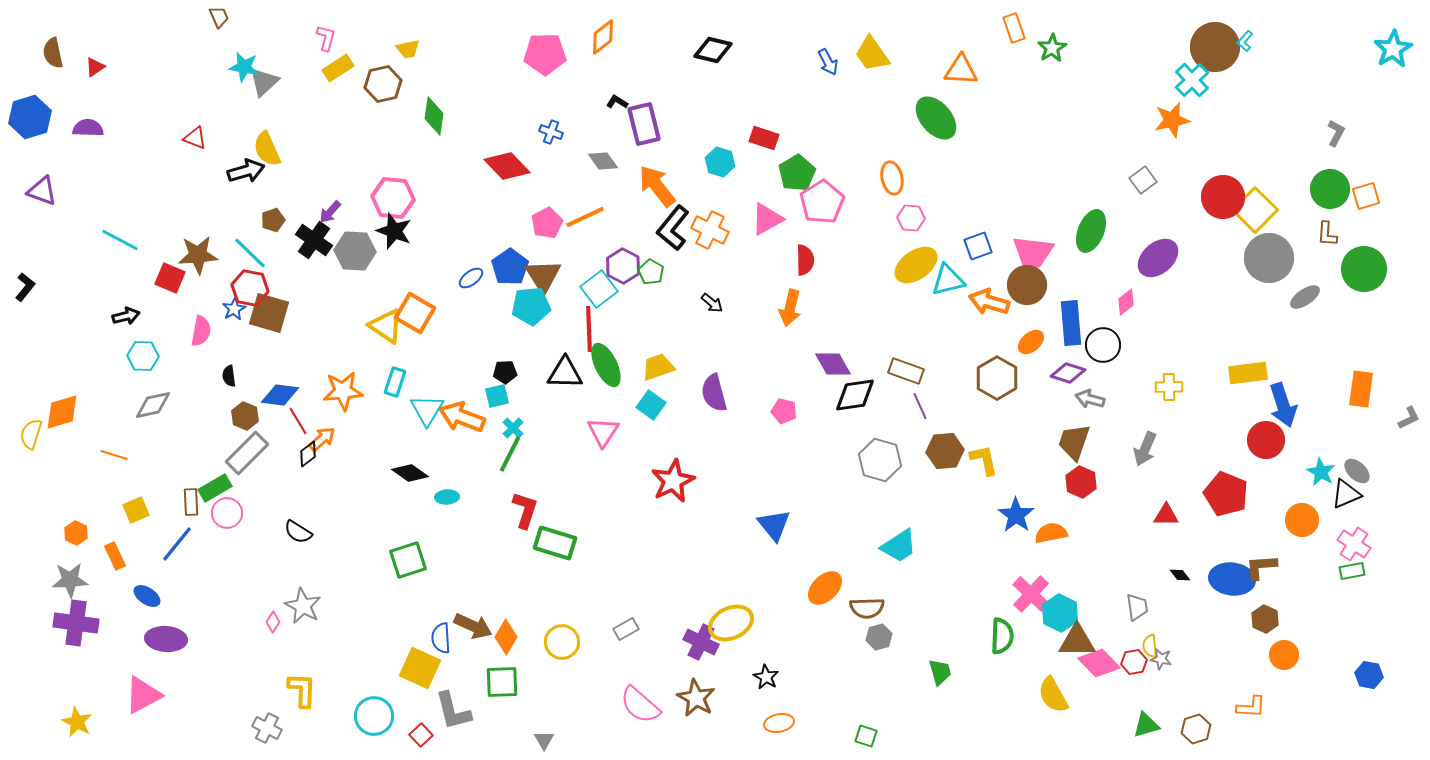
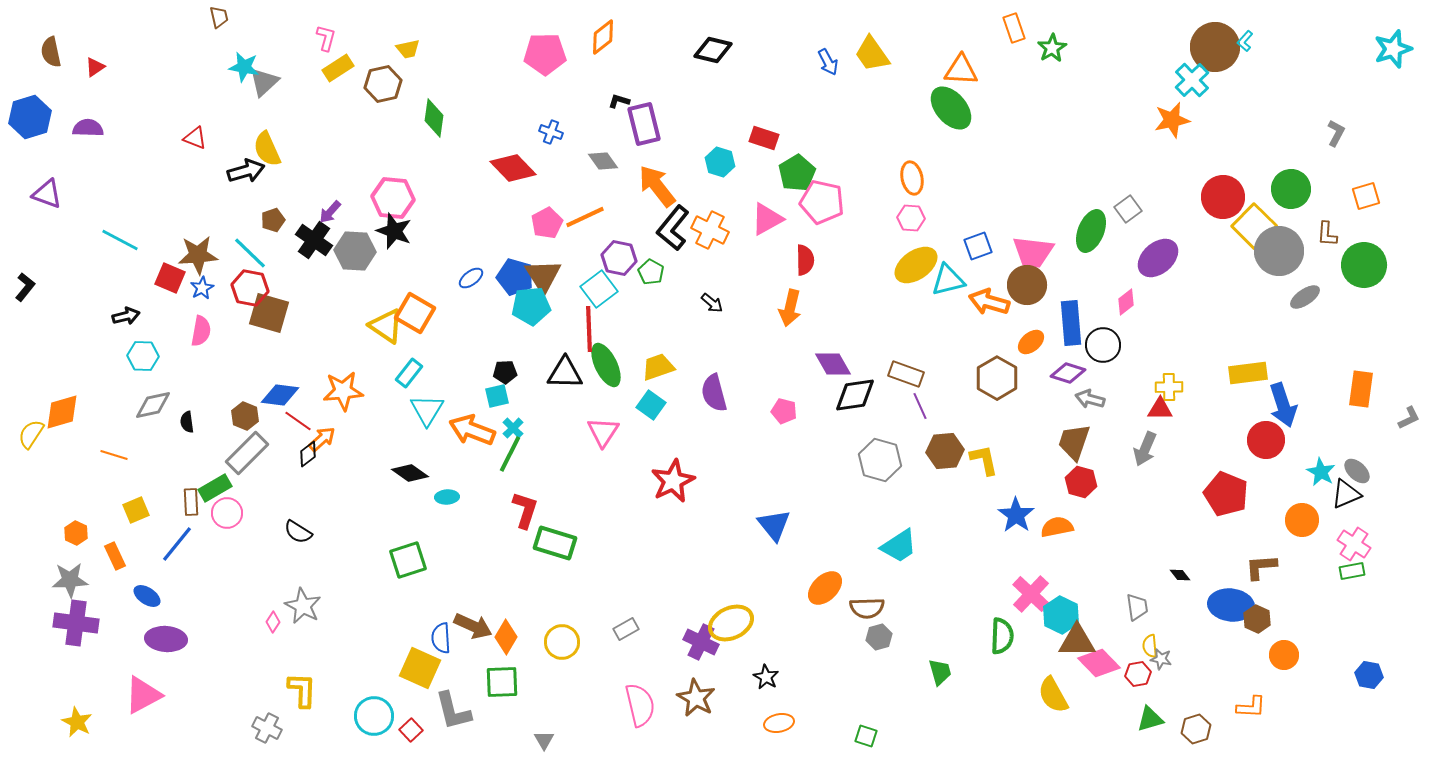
brown trapezoid at (219, 17): rotated 10 degrees clockwise
cyan star at (1393, 49): rotated 12 degrees clockwise
brown semicircle at (53, 53): moved 2 px left, 1 px up
black L-shape at (617, 102): moved 2 px right, 1 px up; rotated 15 degrees counterclockwise
green diamond at (434, 116): moved 2 px down
green ellipse at (936, 118): moved 15 px right, 10 px up
red diamond at (507, 166): moved 6 px right, 2 px down
orange ellipse at (892, 178): moved 20 px right
gray square at (1143, 180): moved 15 px left, 29 px down
green circle at (1330, 189): moved 39 px left
purple triangle at (42, 191): moved 5 px right, 3 px down
pink pentagon at (822, 202): rotated 27 degrees counterclockwise
yellow square at (1255, 210): moved 1 px left, 16 px down
gray circle at (1269, 258): moved 10 px right, 7 px up
purple hexagon at (623, 266): moved 4 px left, 8 px up; rotated 16 degrees counterclockwise
blue pentagon at (510, 267): moved 5 px right, 10 px down; rotated 21 degrees counterclockwise
green circle at (1364, 269): moved 4 px up
blue star at (234, 309): moved 32 px left, 21 px up
brown rectangle at (906, 371): moved 3 px down
black semicircle at (229, 376): moved 42 px left, 46 px down
cyan rectangle at (395, 382): moved 14 px right, 9 px up; rotated 20 degrees clockwise
orange arrow at (462, 417): moved 10 px right, 13 px down
red line at (298, 421): rotated 24 degrees counterclockwise
yellow semicircle at (31, 434): rotated 16 degrees clockwise
red hexagon at (1081, 482): rotated 8 degrees counterclockwise
red triangle at (1166, 515): moved 6 px left, 106 px up
orange semicircle at (1051, 533): moved 6 px right, 6 px up
blue ellipse at (1232, 579): moved 1 px left, 26 px down
cyan hexagon at (1060, 613): moved 1 px right, 2 px down
brown hexagon at (1265, 619): moved 8 px left
red hexagon at (1134, 662): moved 4 px right, 12 px down
pink semicircle at (640, 705): rotated 144 degrees counterclockwise
green triangle at (1146, 725): moved 4 px right, 6 px up
red square at (421, 735): moved 10 px left, 5 px up
